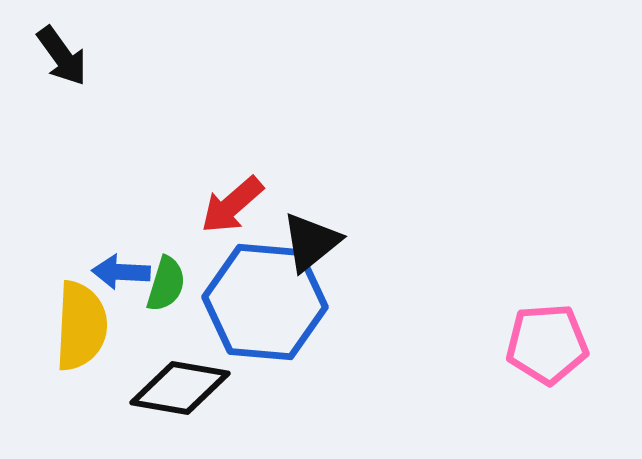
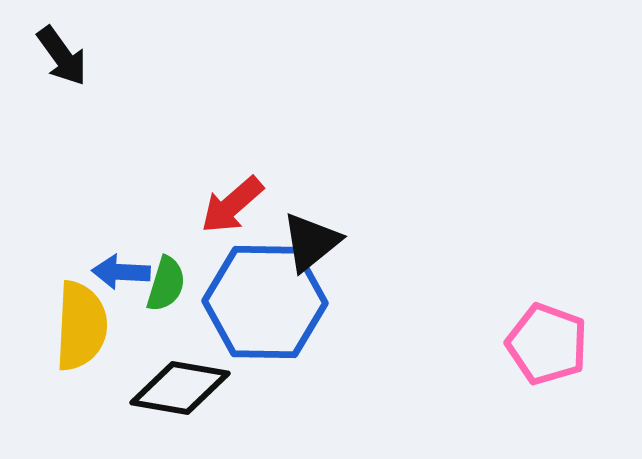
blue hexagon: rotated 4 degrees counterclockwise
pink pentagon: rotated 24 degrees clockwise
